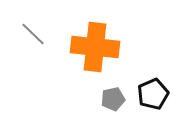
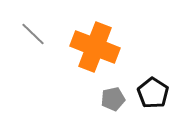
orange cross: rotated 15 degrees clockwise
black pentagon: moved 1 px up; rotated 16 degrees counterclockwise
